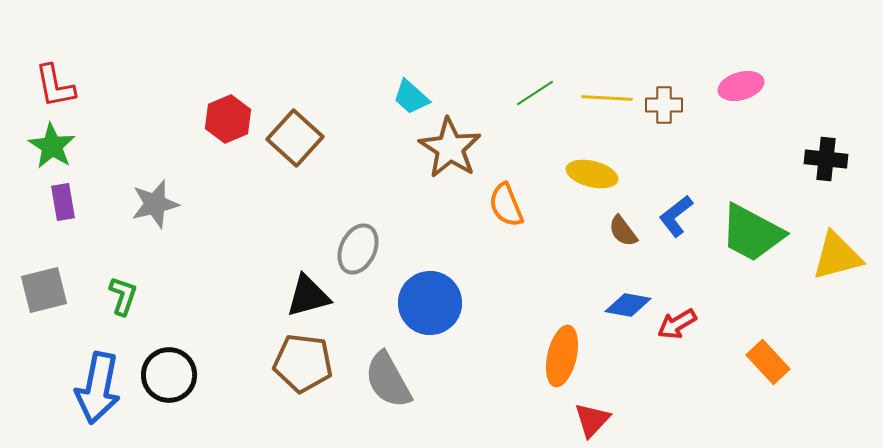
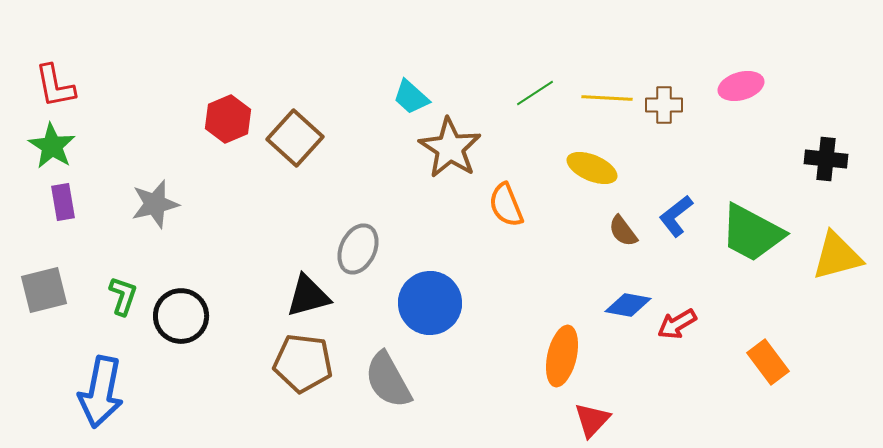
yellow ellipse: moved 6 px up; rotated 9 degrees clockwise
orange rectangle: rotated 6 degrees clockwise
black circle: moved 12 px right, 59 px up
blue arrow: moved 3 px right, 4 px down
